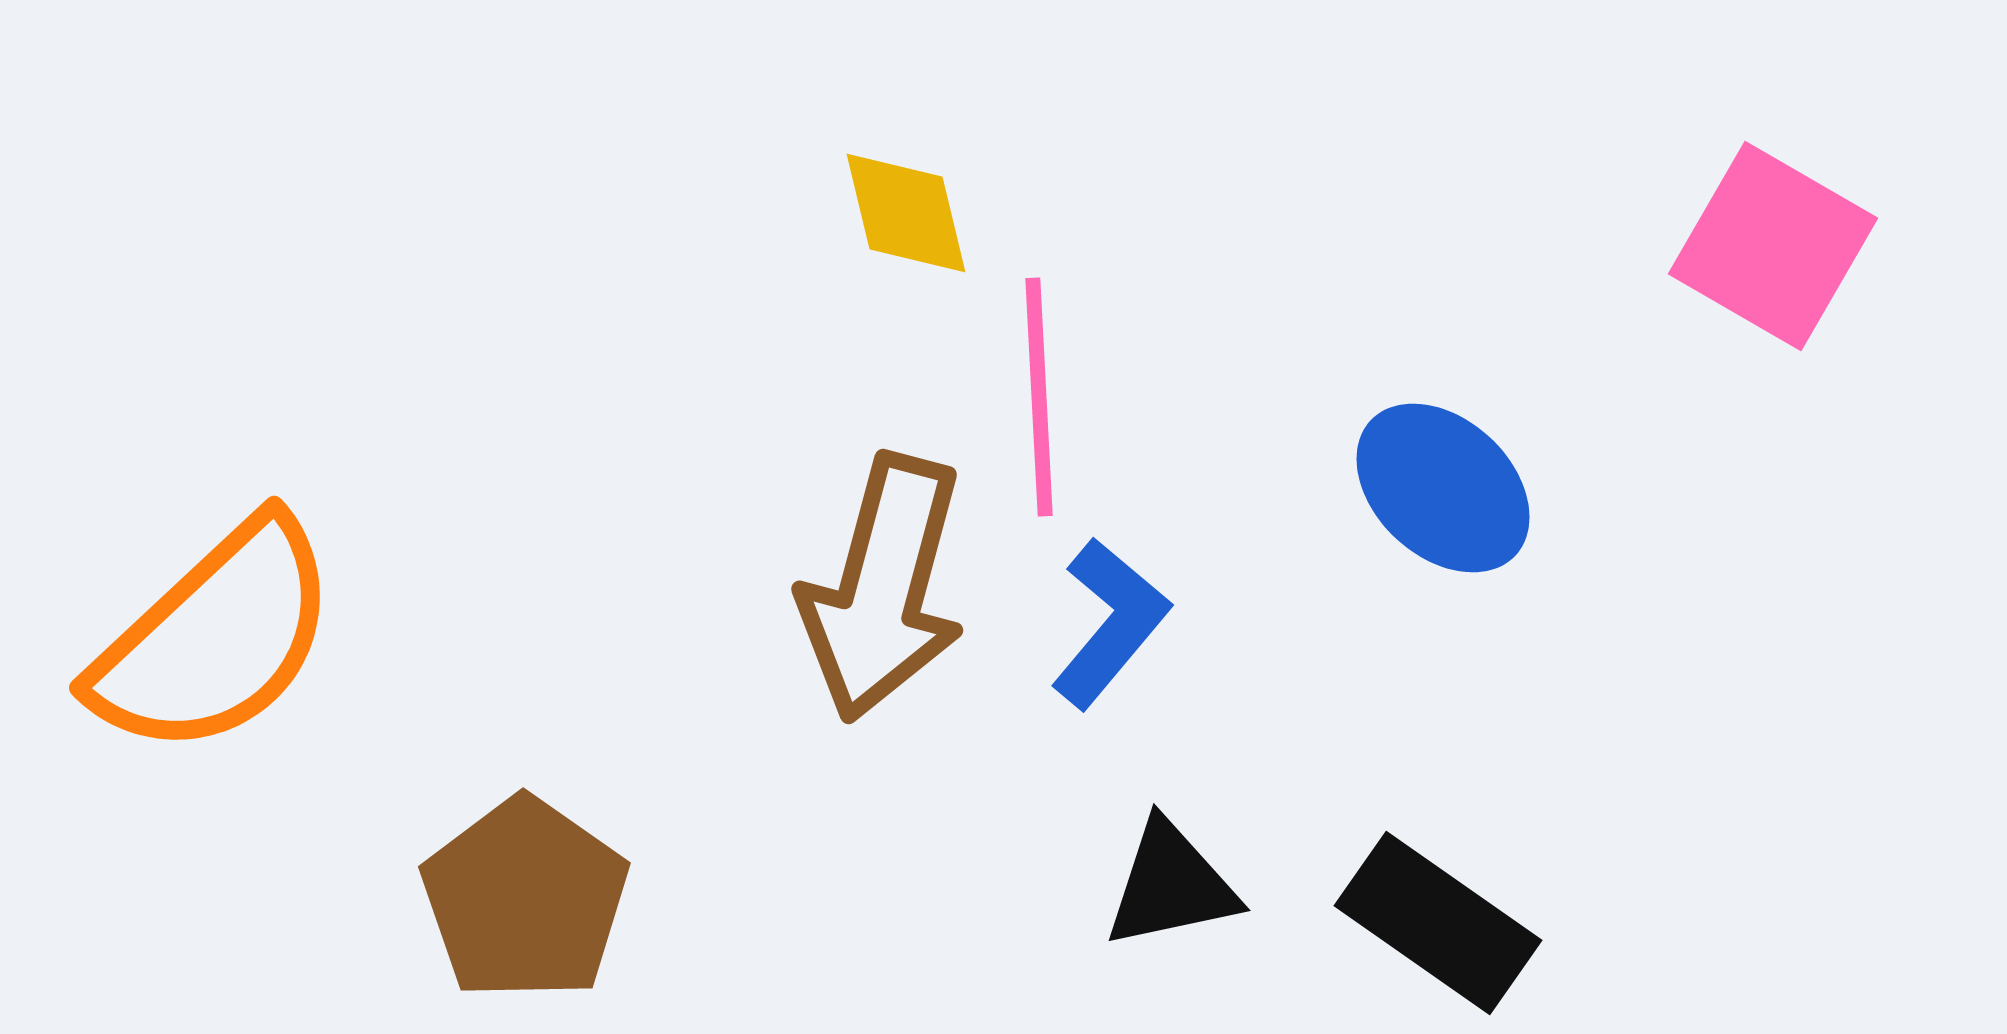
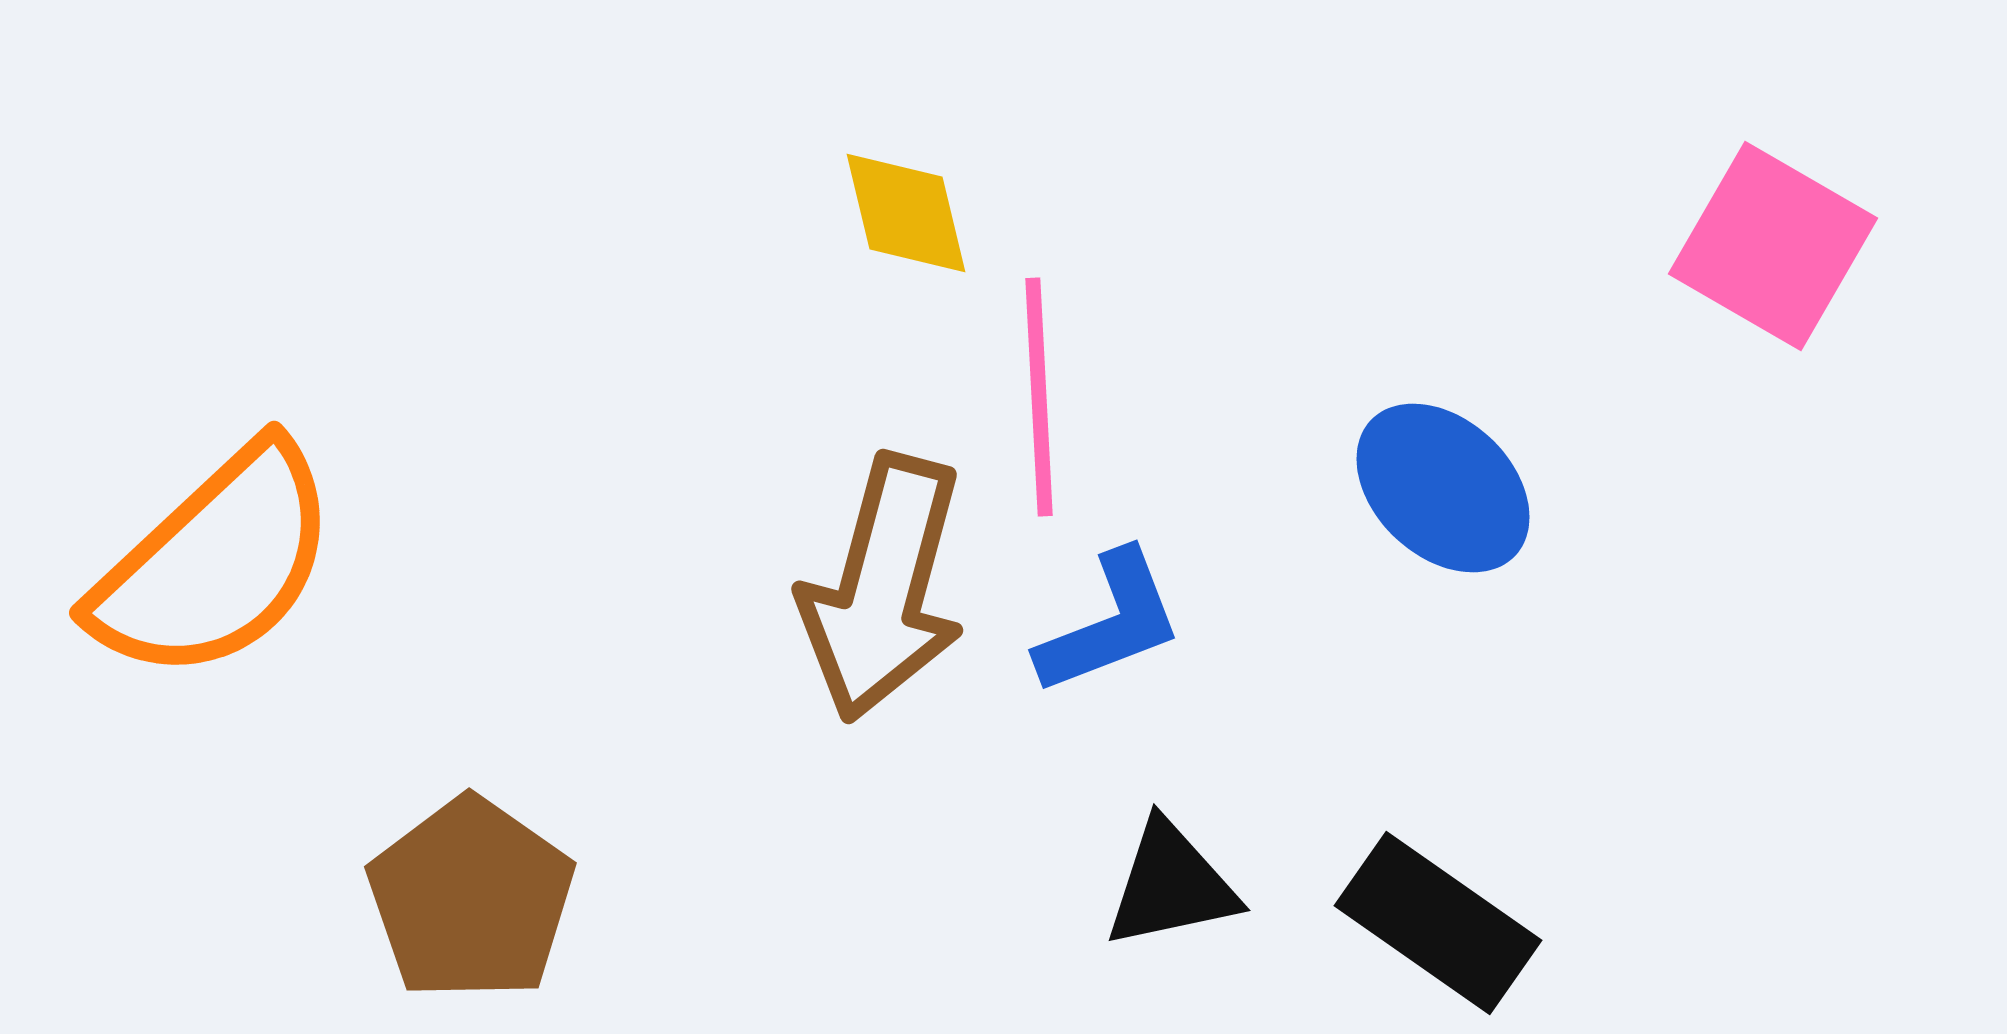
blue L-shape: rotated 29 degrees clockwise
orange semicircle: moved 75 px up
brown pentagon: moved 54 px left
